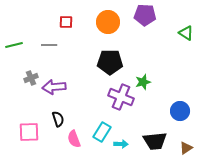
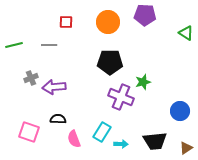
black semicircle: rotated 70 degrees counterclockwise
pink square: rotated 20 degrees clockwise
